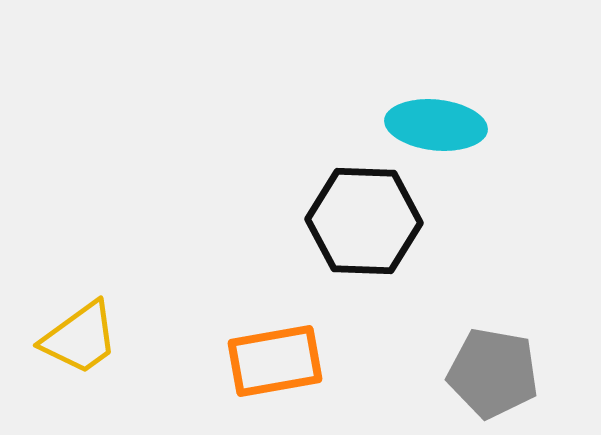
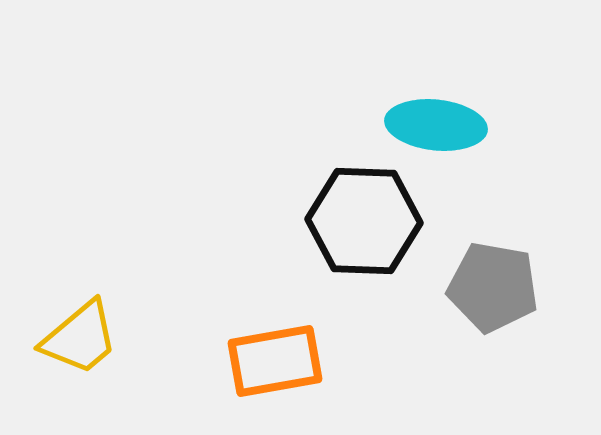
yellow trapezoid: rotated 4 degrees counterclockwise
gray pentagon: moved 86 px up
